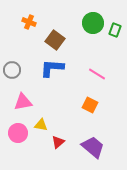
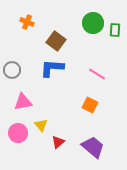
orange cross: moved 2 px left
green rectangle: rotated 16 degrees counterclockwise
brown square: moved 1 px right, 1 px down
yellow triangle: rotated 40 degrees clockwise
